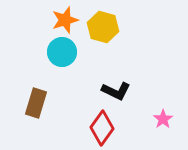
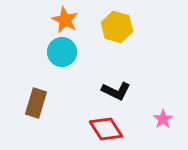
orange star: rotated 28 degrees counterclockwise
yellow hexagon: moved 14 px right
red diamond: moved 4 px right, 1 px down; rotated 68 degrees counterclockwise
